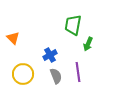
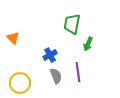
green trapezoid: moved 1 px left, 1 px up
yellow circle: moved 3 px left, 9 px down
